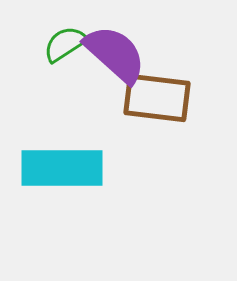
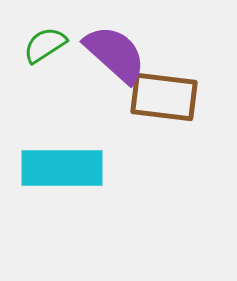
green semicircle: moved 20 px left, 1 px down
brown rectangle: moved 7 px right, 1 px up
